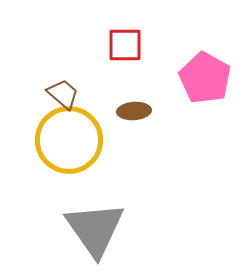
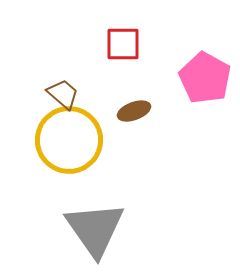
red square: moved 2 px left, 1 px up
brown ellipse: rotated 16 degrees counterclockwise
